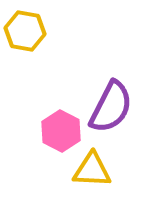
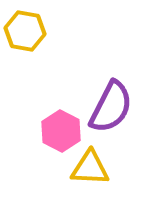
yellow triangle: moved 2 px left, 2 px up
